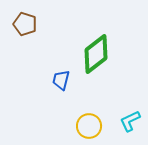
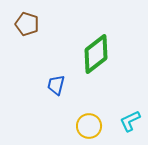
brown pentagon: moved 2 px right
blue trapezoid: moved 5 px left, 5 px down
